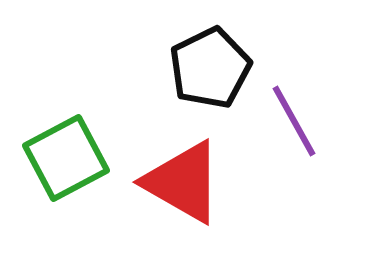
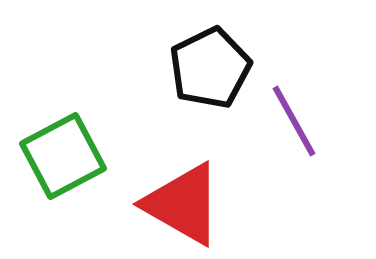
green square: moved 3 px left, 2 px up
red triangle: moved 22 px down
